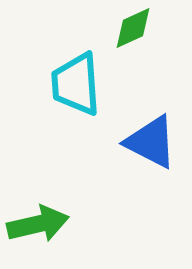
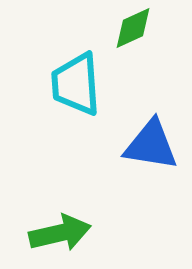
blue triangle: moved 3 px down; rotated 18 degrees counterclockwise
green arrow: moved 22 px right, 9 px down
